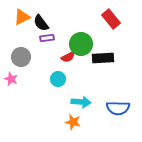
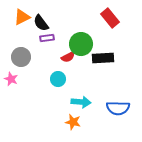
red rectangle: moved 1 px left, 1 px up
